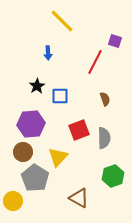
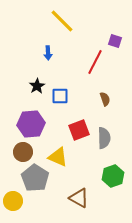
yellow triangle: rotated 50 degrees counterclockwise
